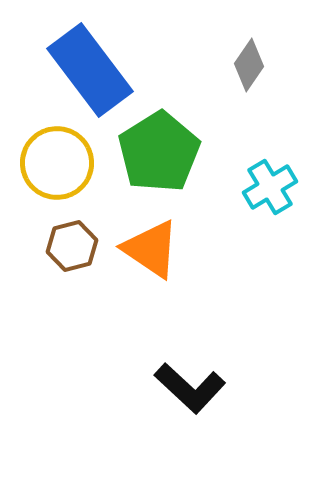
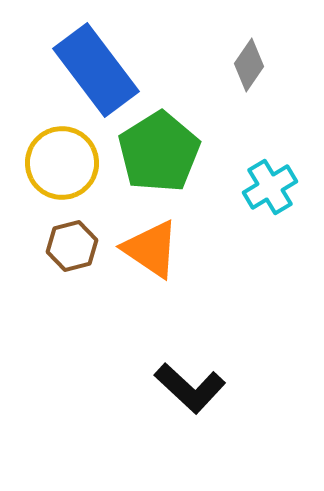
blue rectangle: moved 6 px right
yellow circle: moved 5 px right
